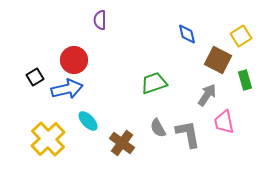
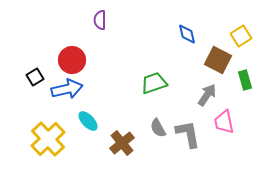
red circle: moved 2 px left
brown cross: rotated 15 degrees clockwise
